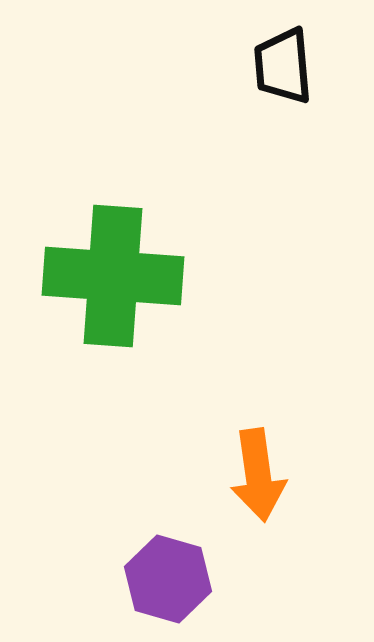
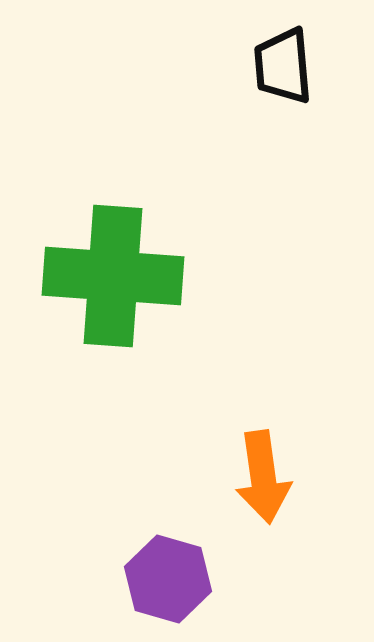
orange arrow: moved 5 px right, 2 px down
